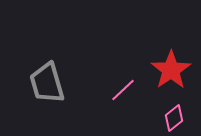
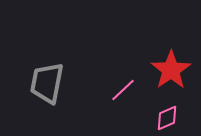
gray trapezoid: rotated 27 degrees clockwise
pink diamond: moved 7 px left; rotated 16 degrees clockwise
